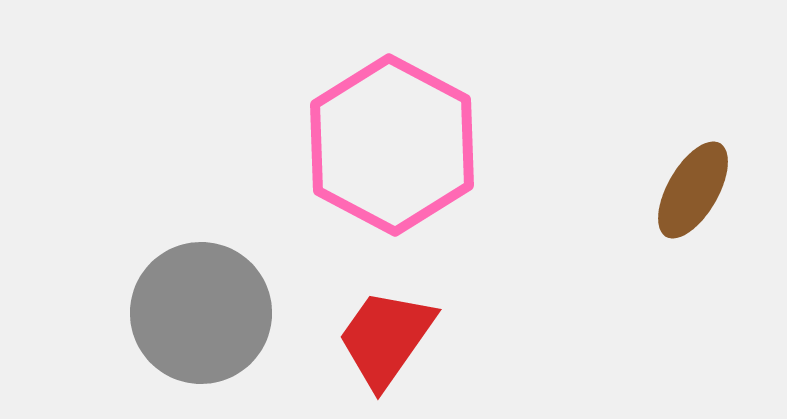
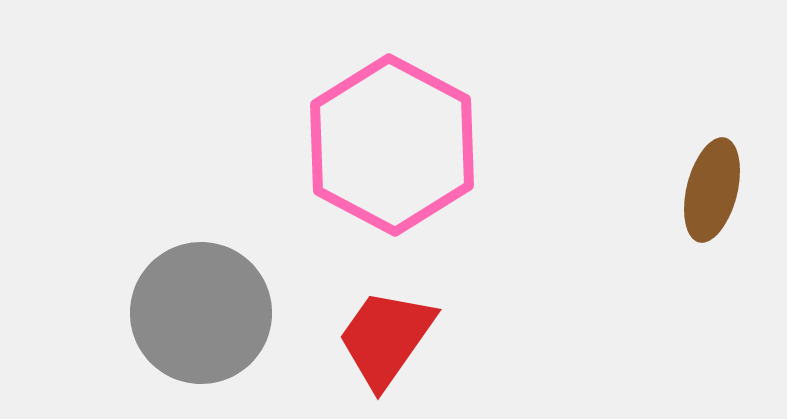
brown ellipse: moved 19 px right; rotated 16 degrees counterclockwise
